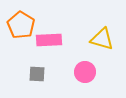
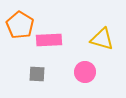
orange pentagon: moved 1 px left
